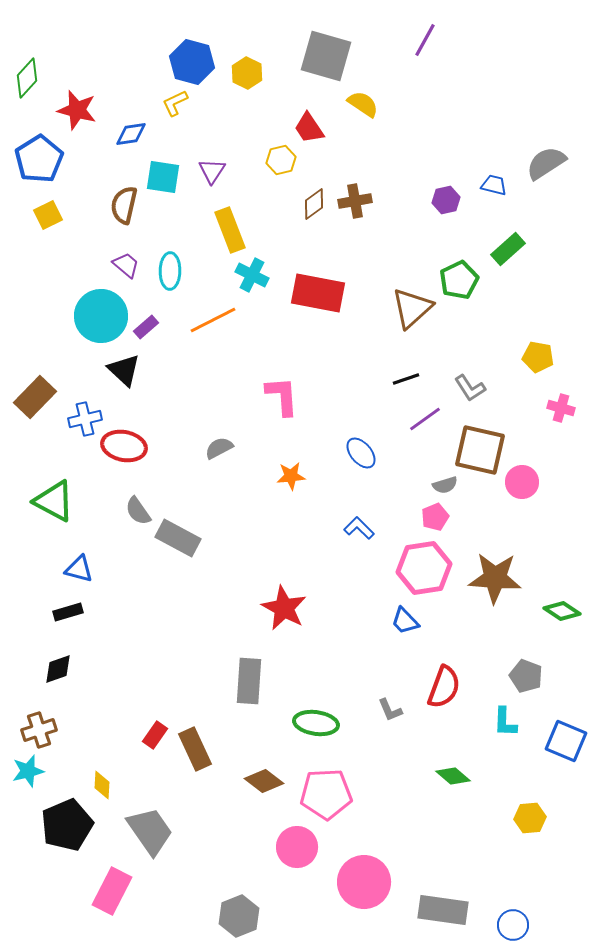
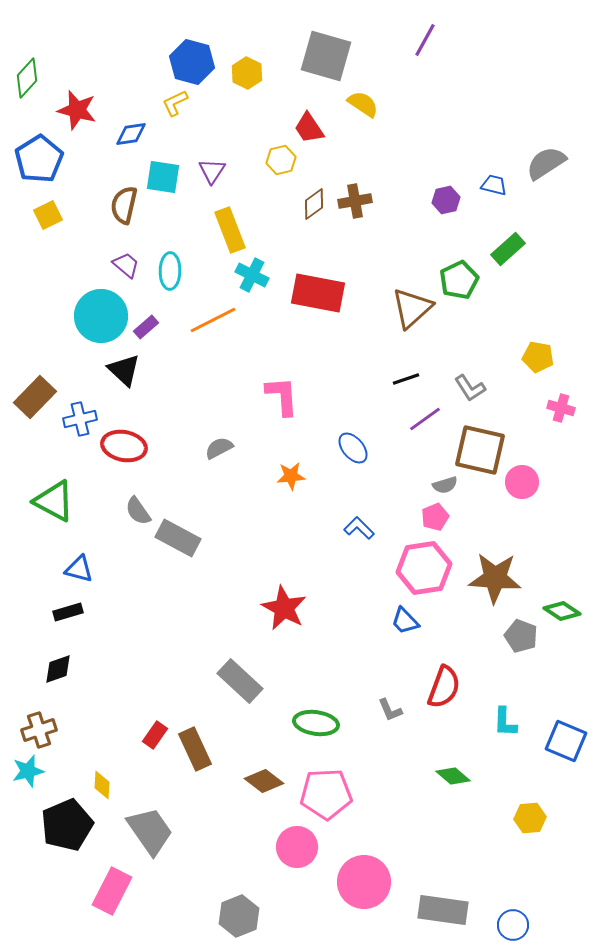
blue cross at (85, 419): moved 5 px left
blue ellipse at (361, 453): moved 8 px left, 5 px up
gray pentagon at (526, 676): moved 5 px left, 40 px up
gray rectangle at (249, 681): moved 9 px left; rotated 51 degrees counterclockwise
